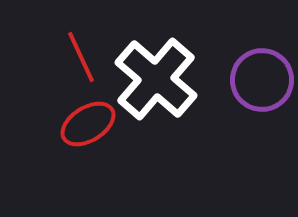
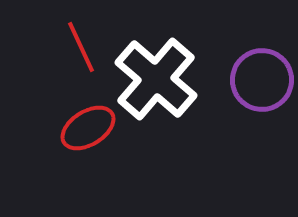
red line: moved 10 px up
red ellipse: moved 4 px down
